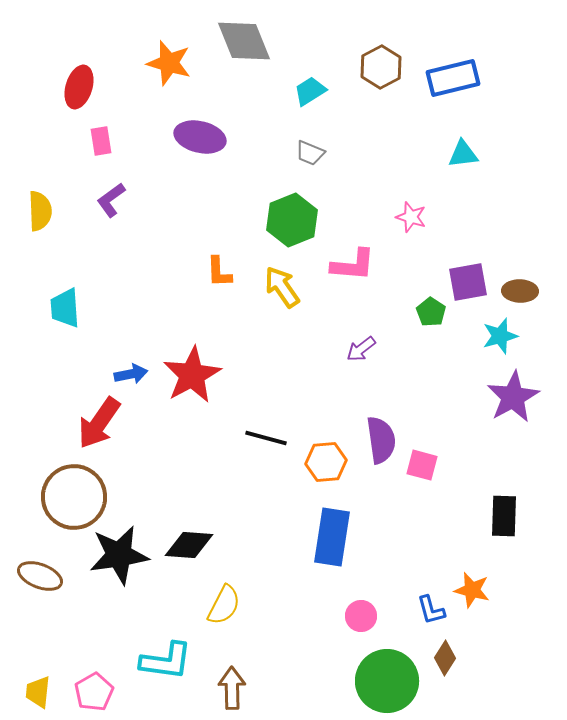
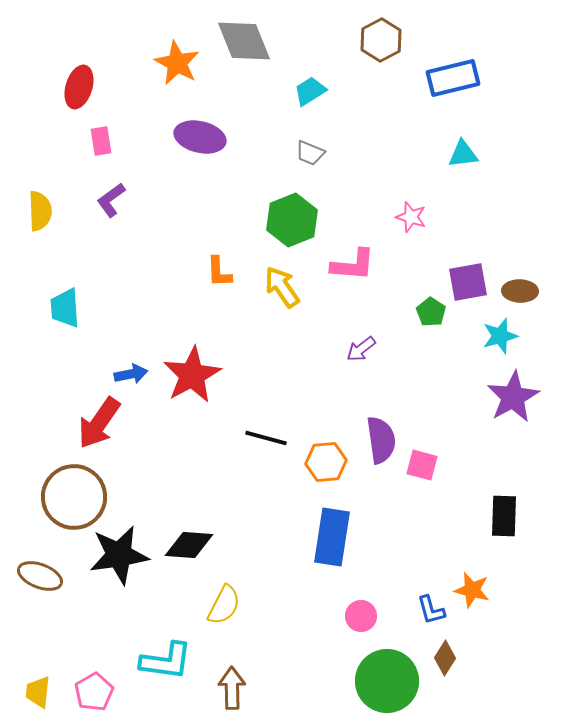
orange star at (169, 63): moved 8 px right; rotated 12 degrees clockwise
brown hexagon at (381, 67): moved 27 px up
